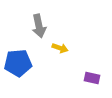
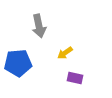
yellow arrow: moved 5 px right, 5 px down; rotated 126 degrees clockwise
purple rectangle: moved 17 px left
